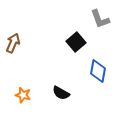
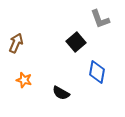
brown arrow: moved 3 px right
blue diamond: moved 1 px left, 1 px down
orange star: moved 1 px right, 15 px up
